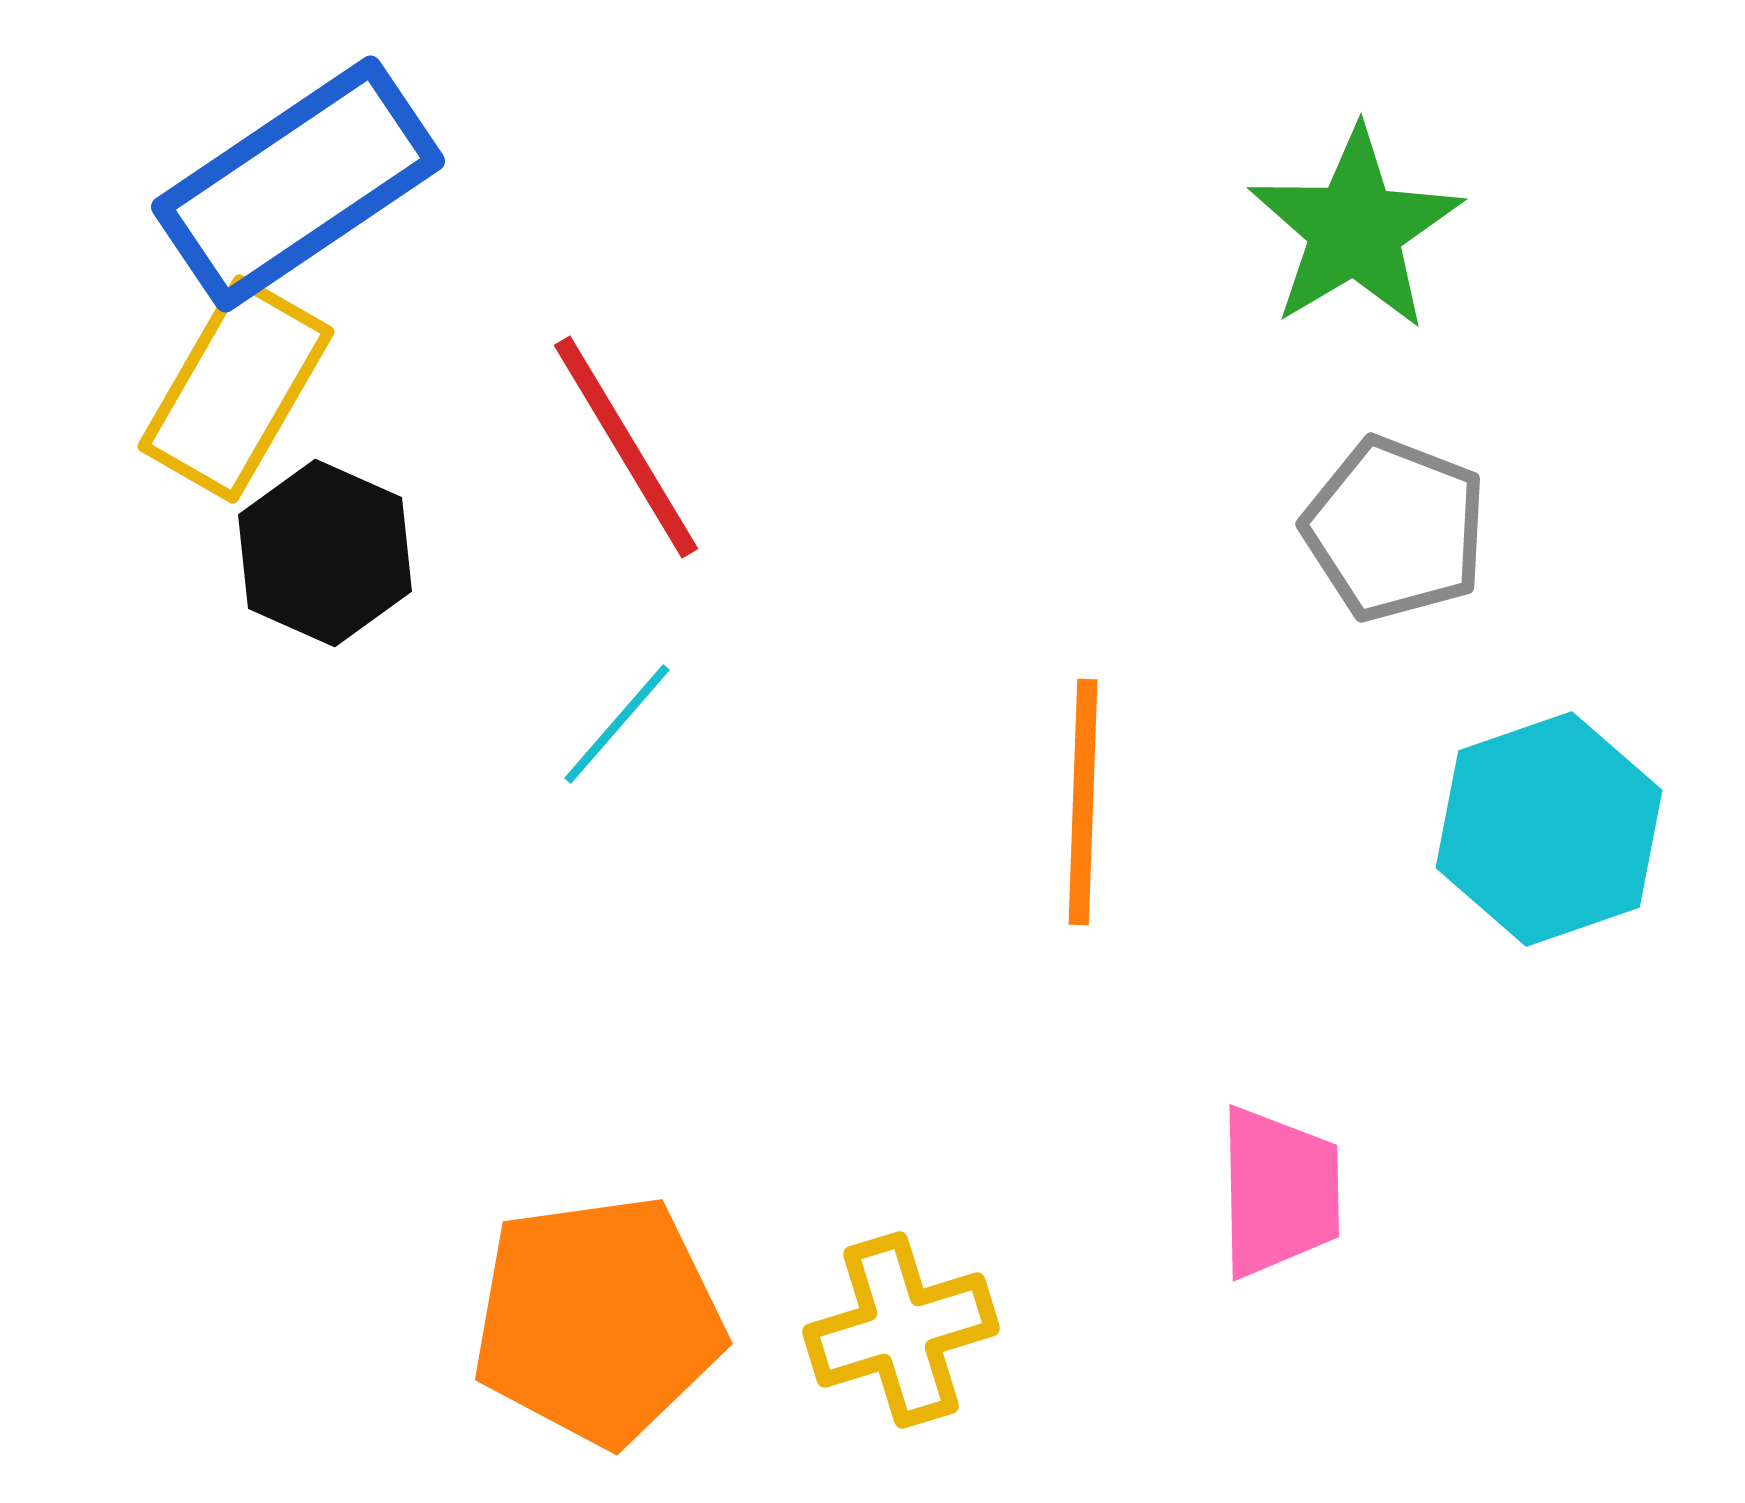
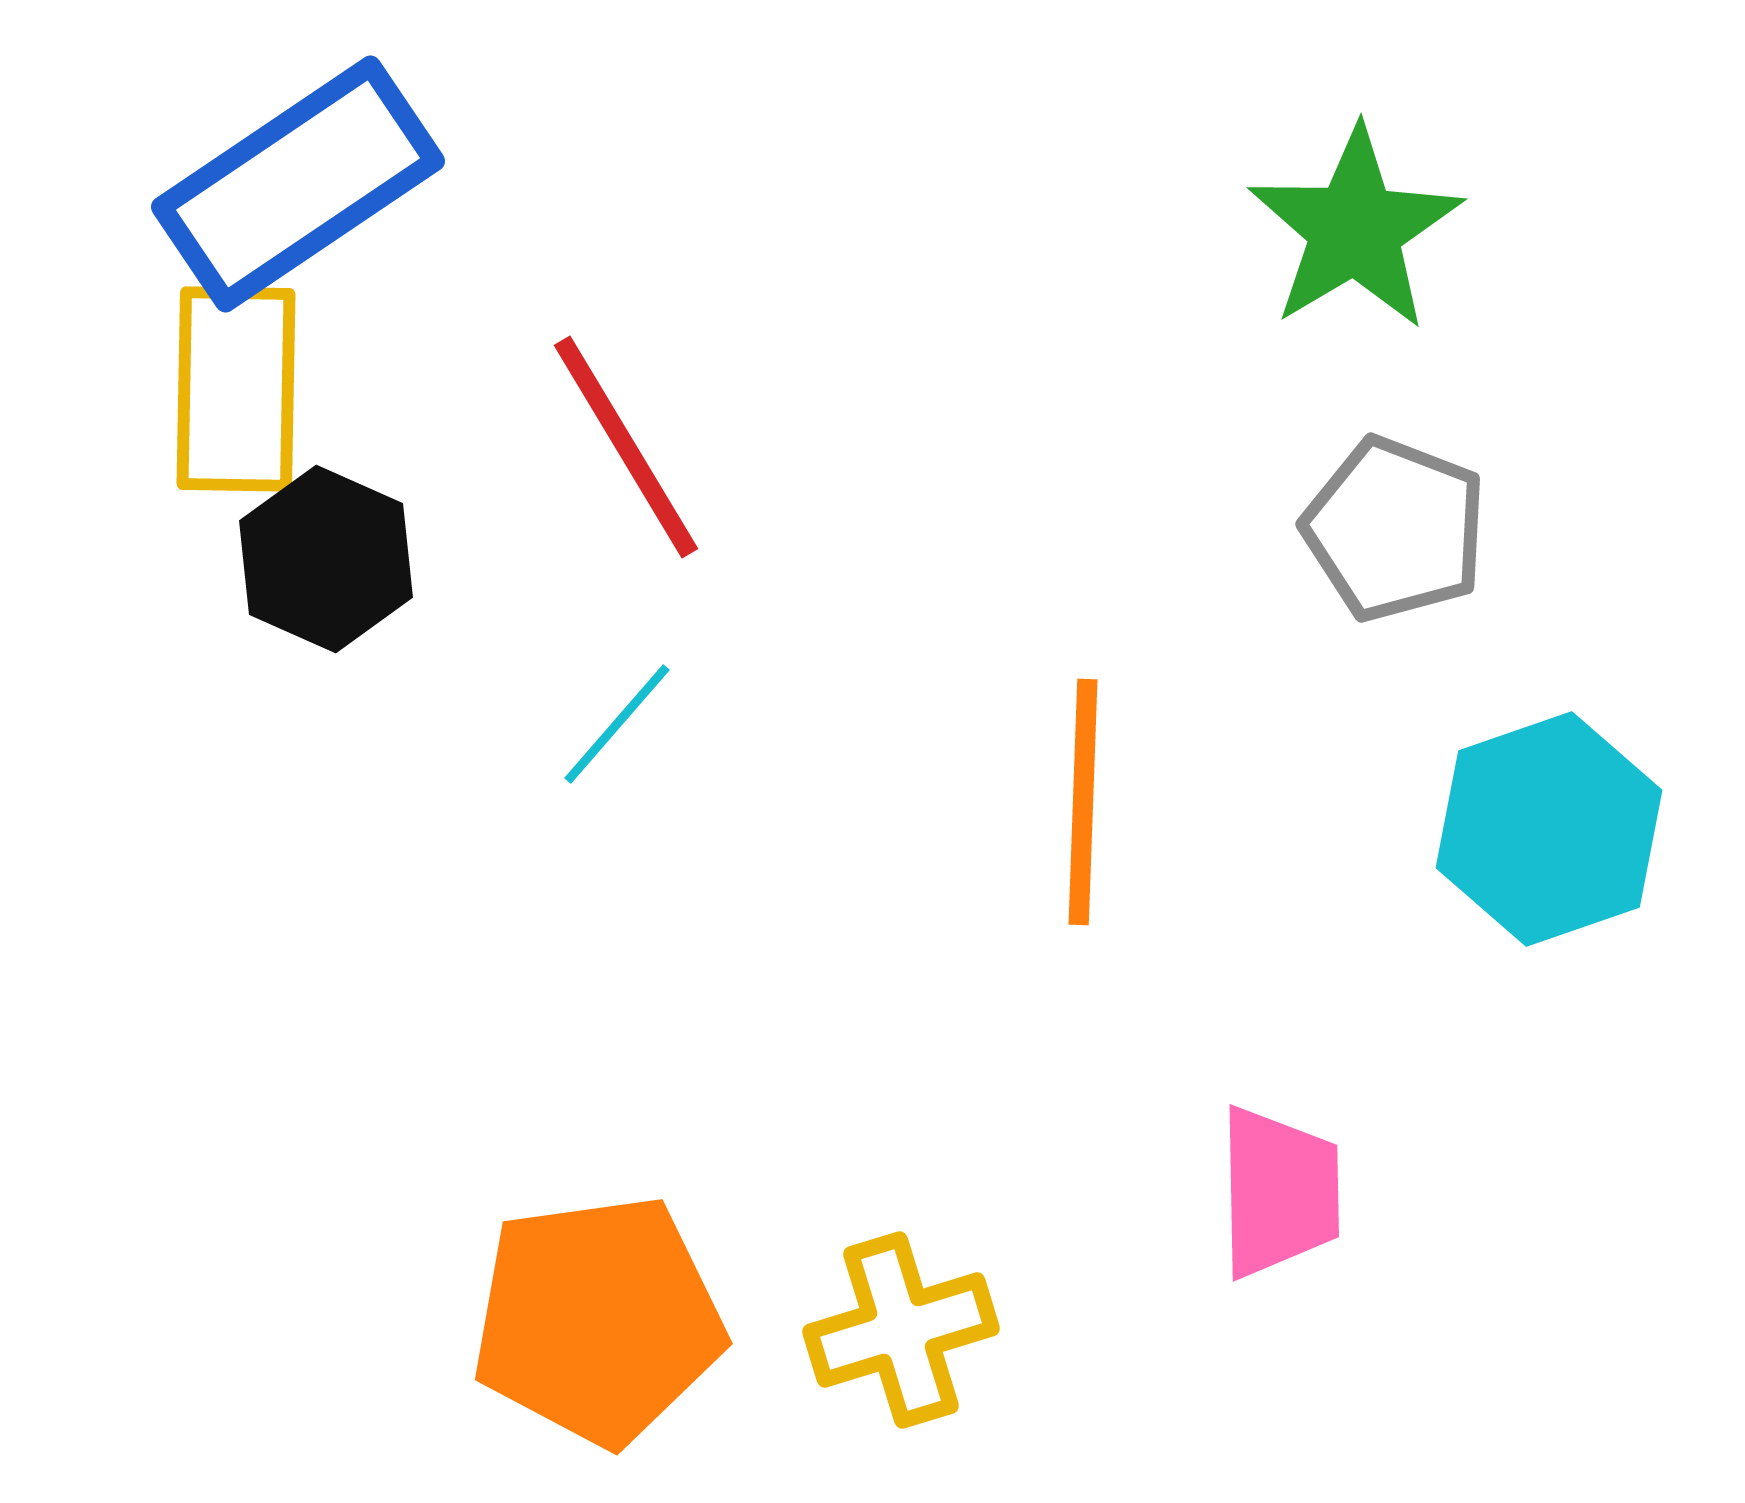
yellow rectangle: rotated 29 degrees counterclockwise
black hexagon: moved 1 px right, 6 px down
